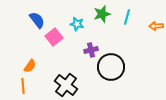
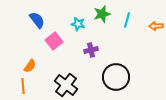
cyan line: moved 3 px down
cyan star: moved 1 px right
pink square: moved 4 px down
black circle: moved 5 px right, 10 px down
